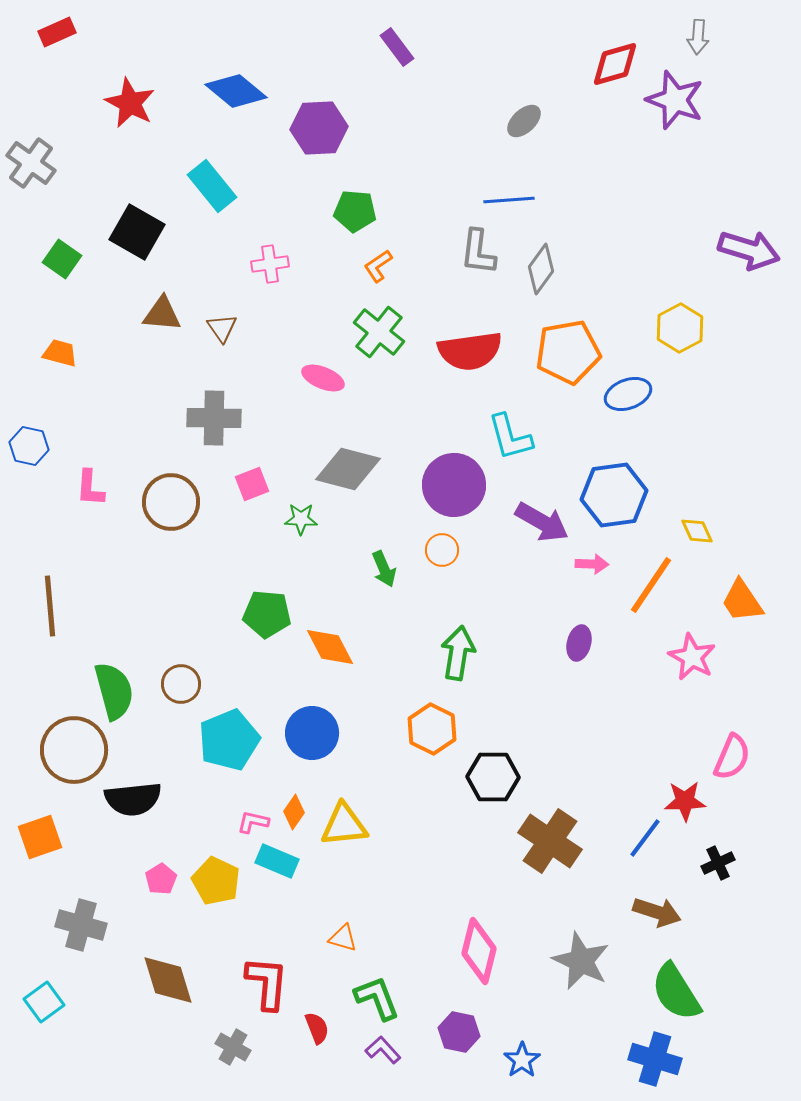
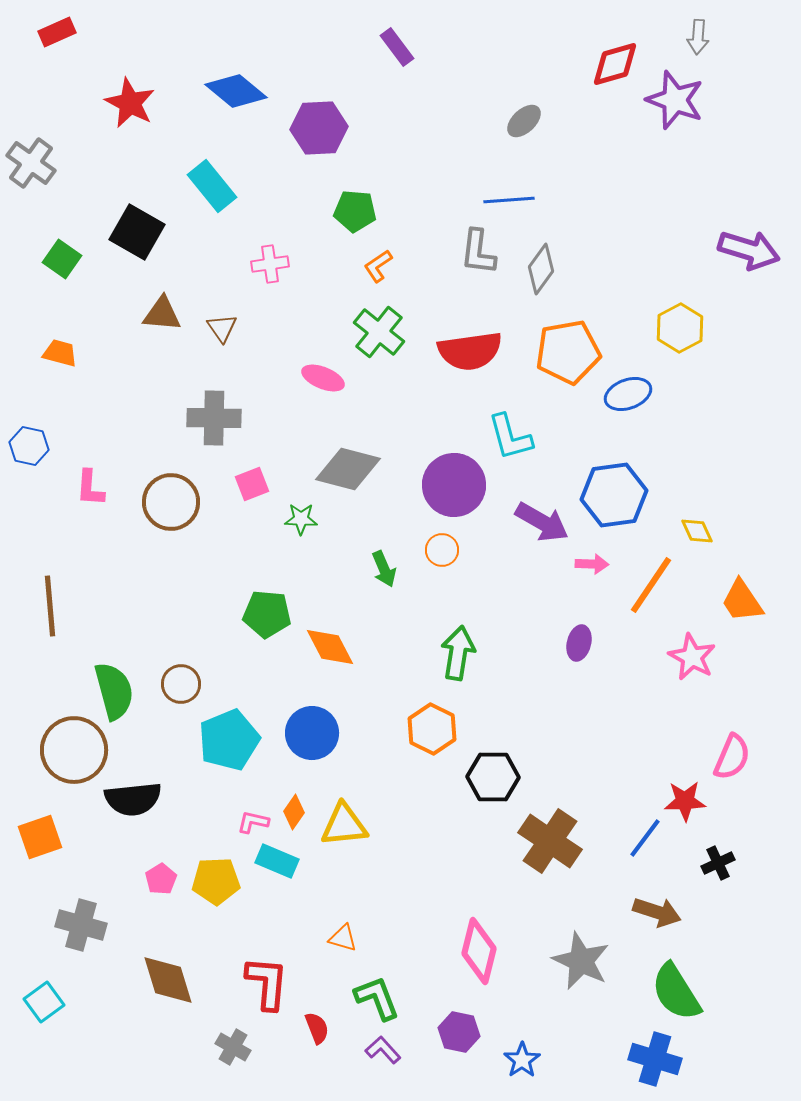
yellow pentagon at (216, 881): rotated 27 degrees counterclockwise
